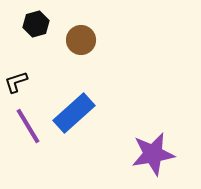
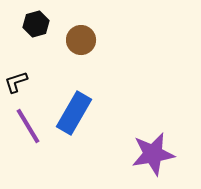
blue rectangle: rotated 18 degrees counterclockwise
